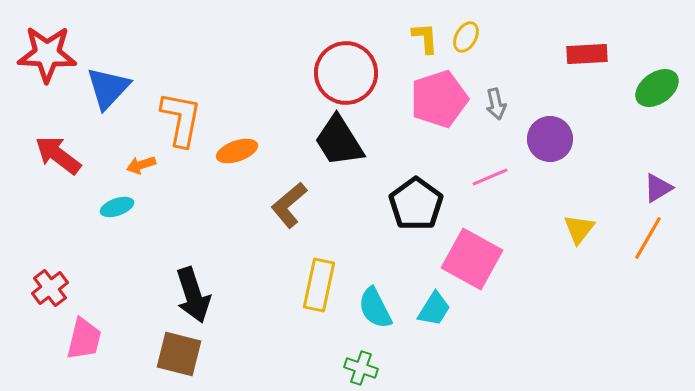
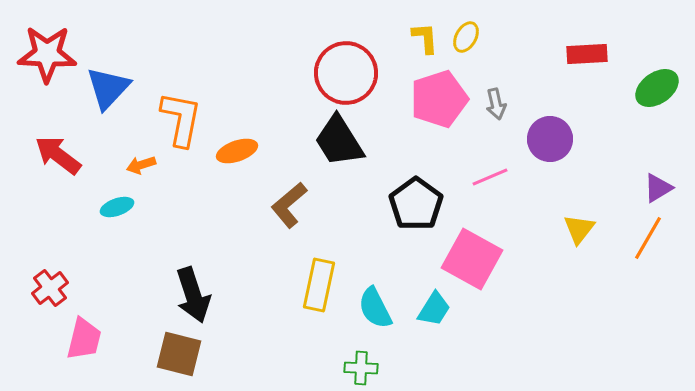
green cross: rotated 16 degrees counterclockwise
